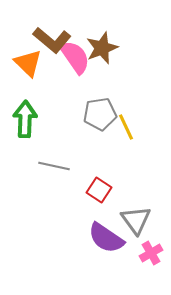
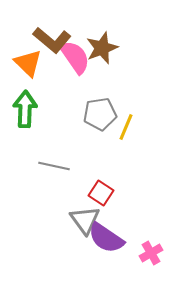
green arrow: moved 10 px up
yellow line: rotated 48 degrees clockwise
red square: moved 2 px right, 3 px down
gray triangle: moved 51 px left
